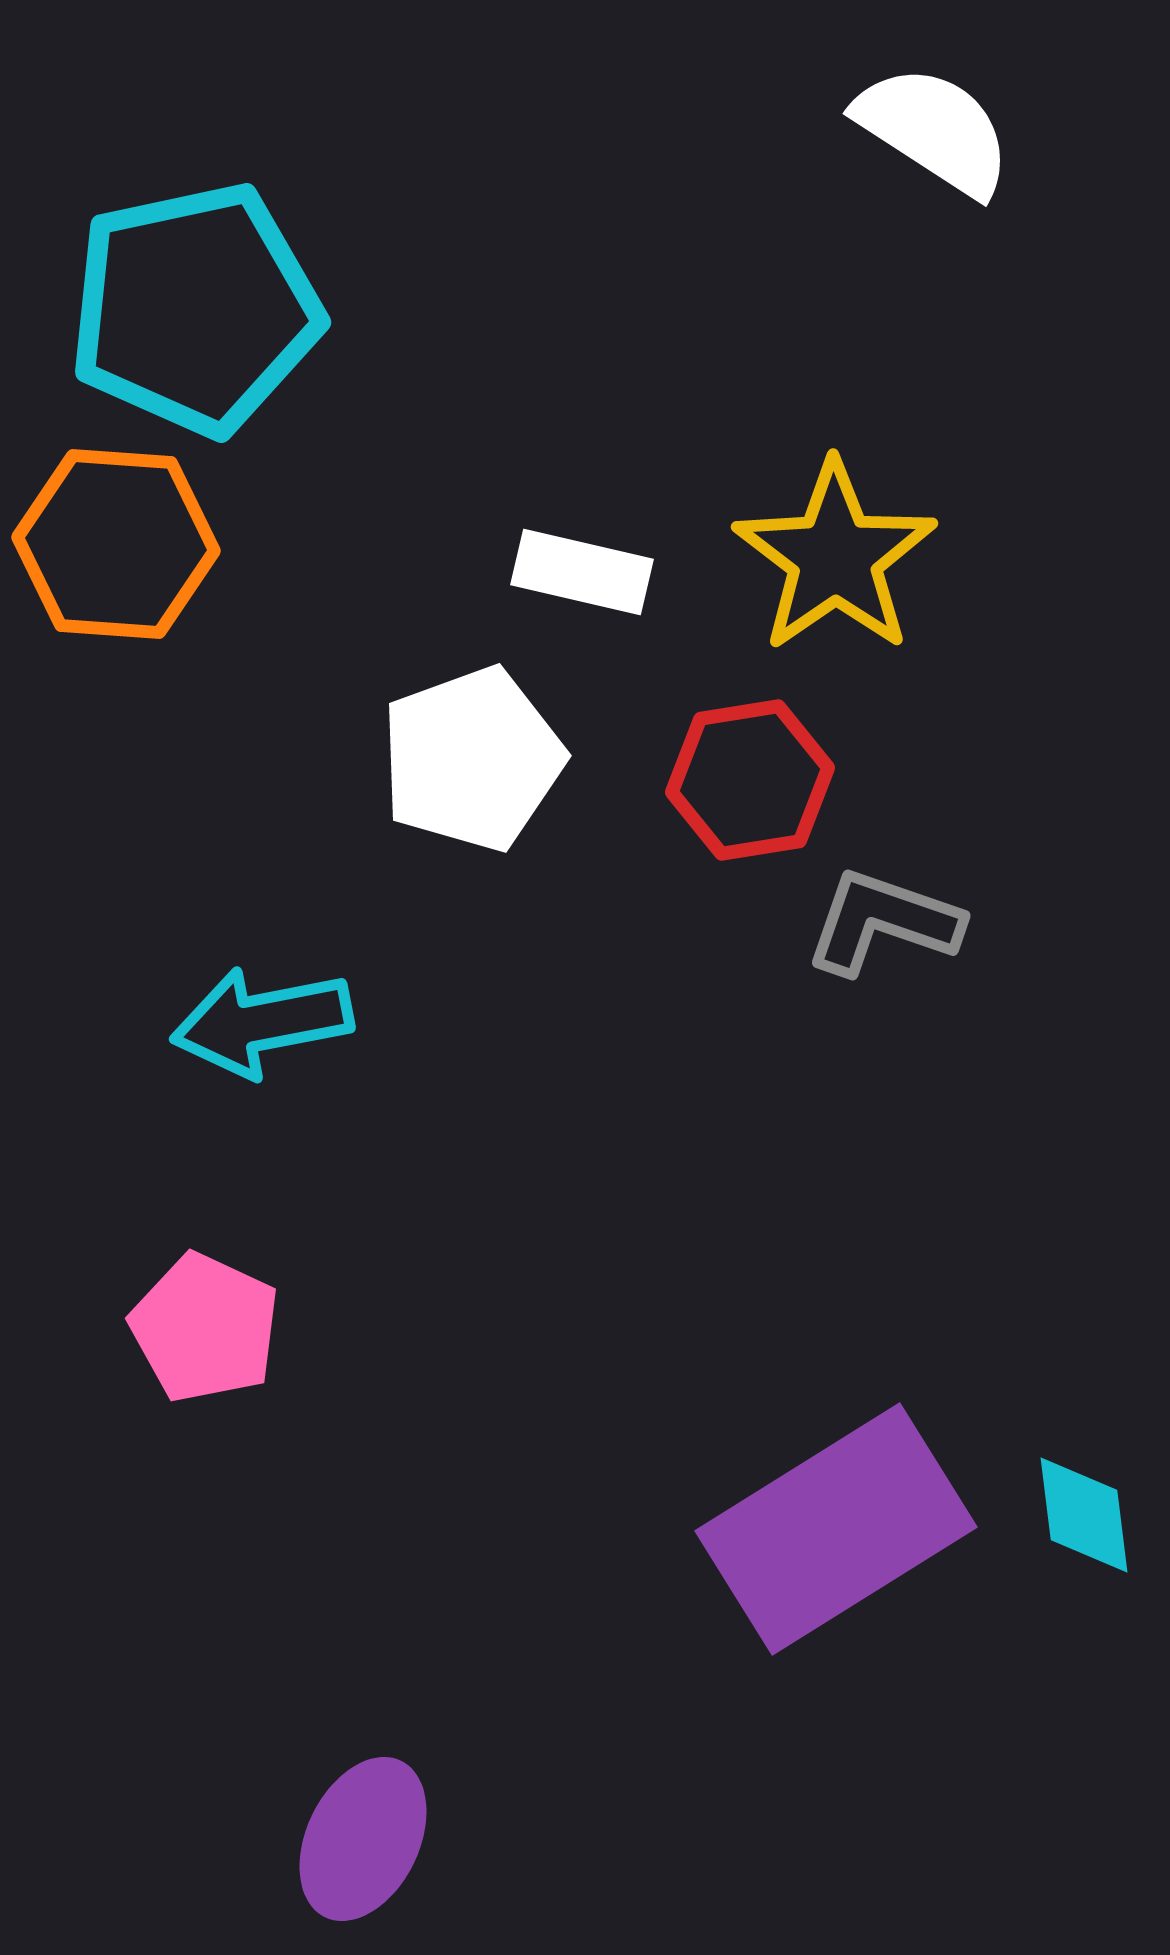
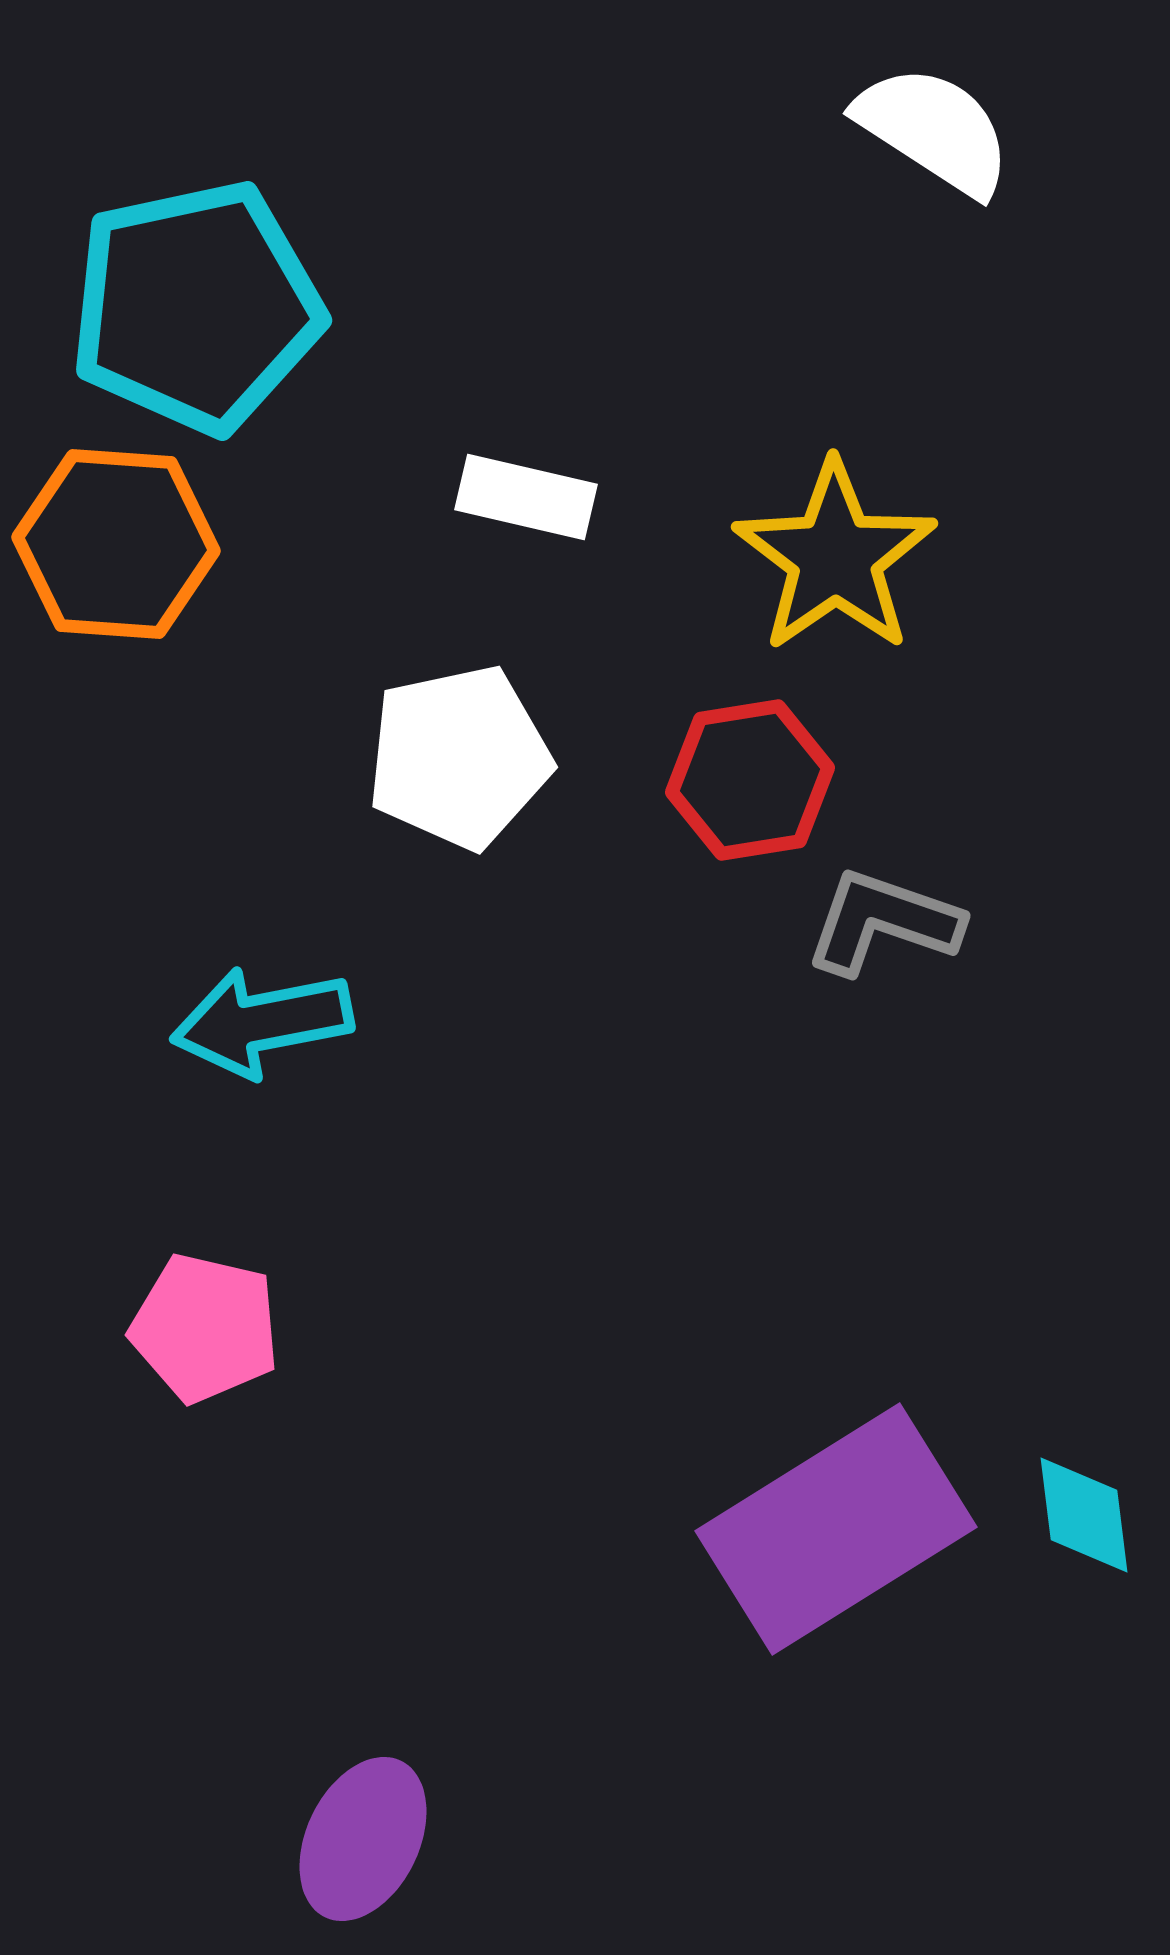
cyan pentagon: moved 1 px right, 2 px up
white rectangle: moved 56 px left, 75 px up
white pentagon: moved 13 px left, 2 px up; rotated 8 degrees clockwise
pink pentagon: rotated 12 degrees counterclockwise
